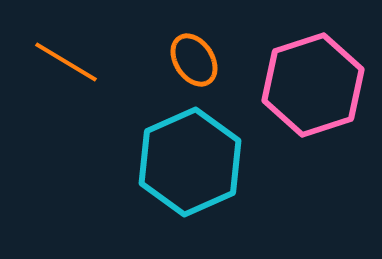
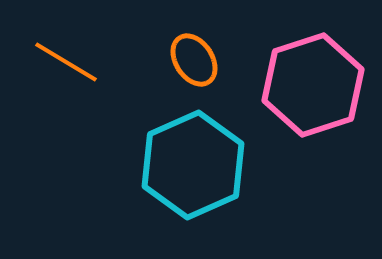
cyan hexagon: moved 3 px right, 3 px down
